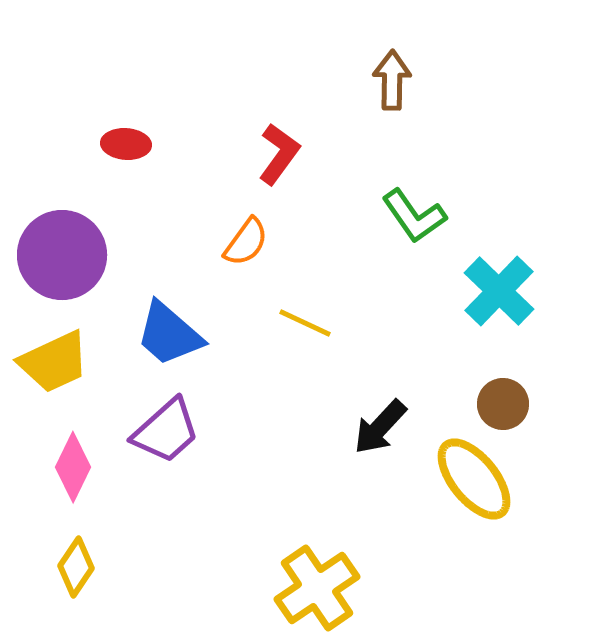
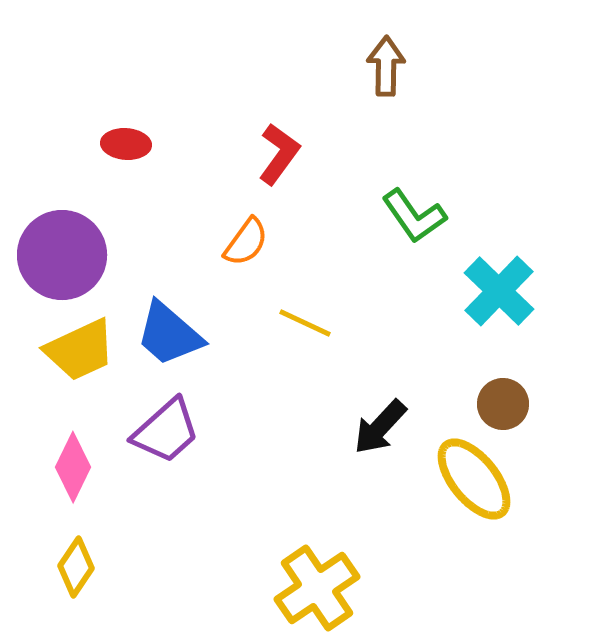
brown arrow: moved 6 px left, 14 px up
yellow trapezoid: moved 26 px right, 12 px up
